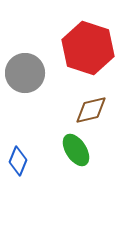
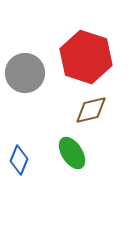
red hexagon: moved 2 px left, 9 px down
green ellipse: moved 4 px left, 3 px down
blue diamond: moved 1 px right, 1 px up
